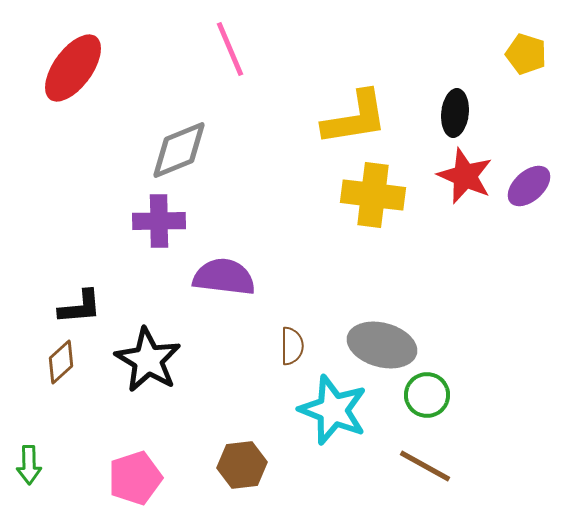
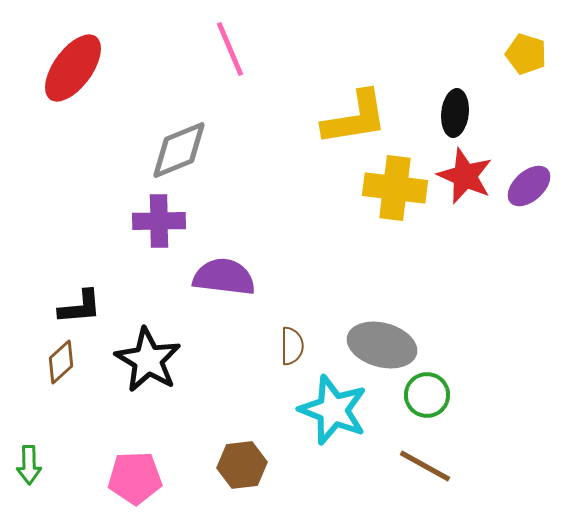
yellow cross: moved 22 px right, 7 px up
pink pentagon: rotated 16 degrees clockwise
